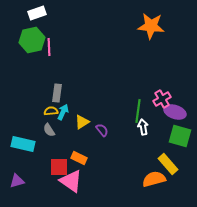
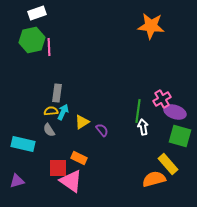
red square: moved 1 px left, 1 px down
